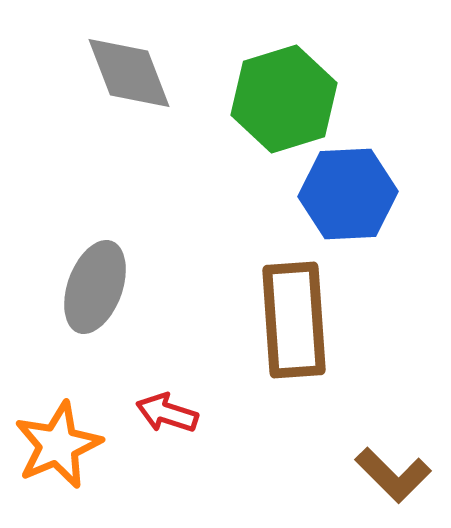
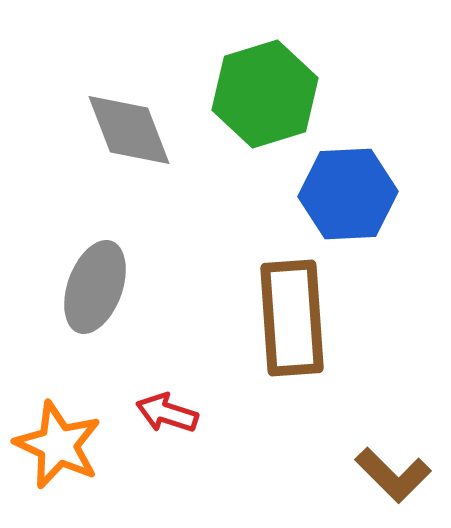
gray diamond: moved 57 px down
green hexagon: moved 19 px left, 5 px up
brown rectangle: moved 2 px left, 2 px up
orange star: rotated 24 degrees counterclockwise
